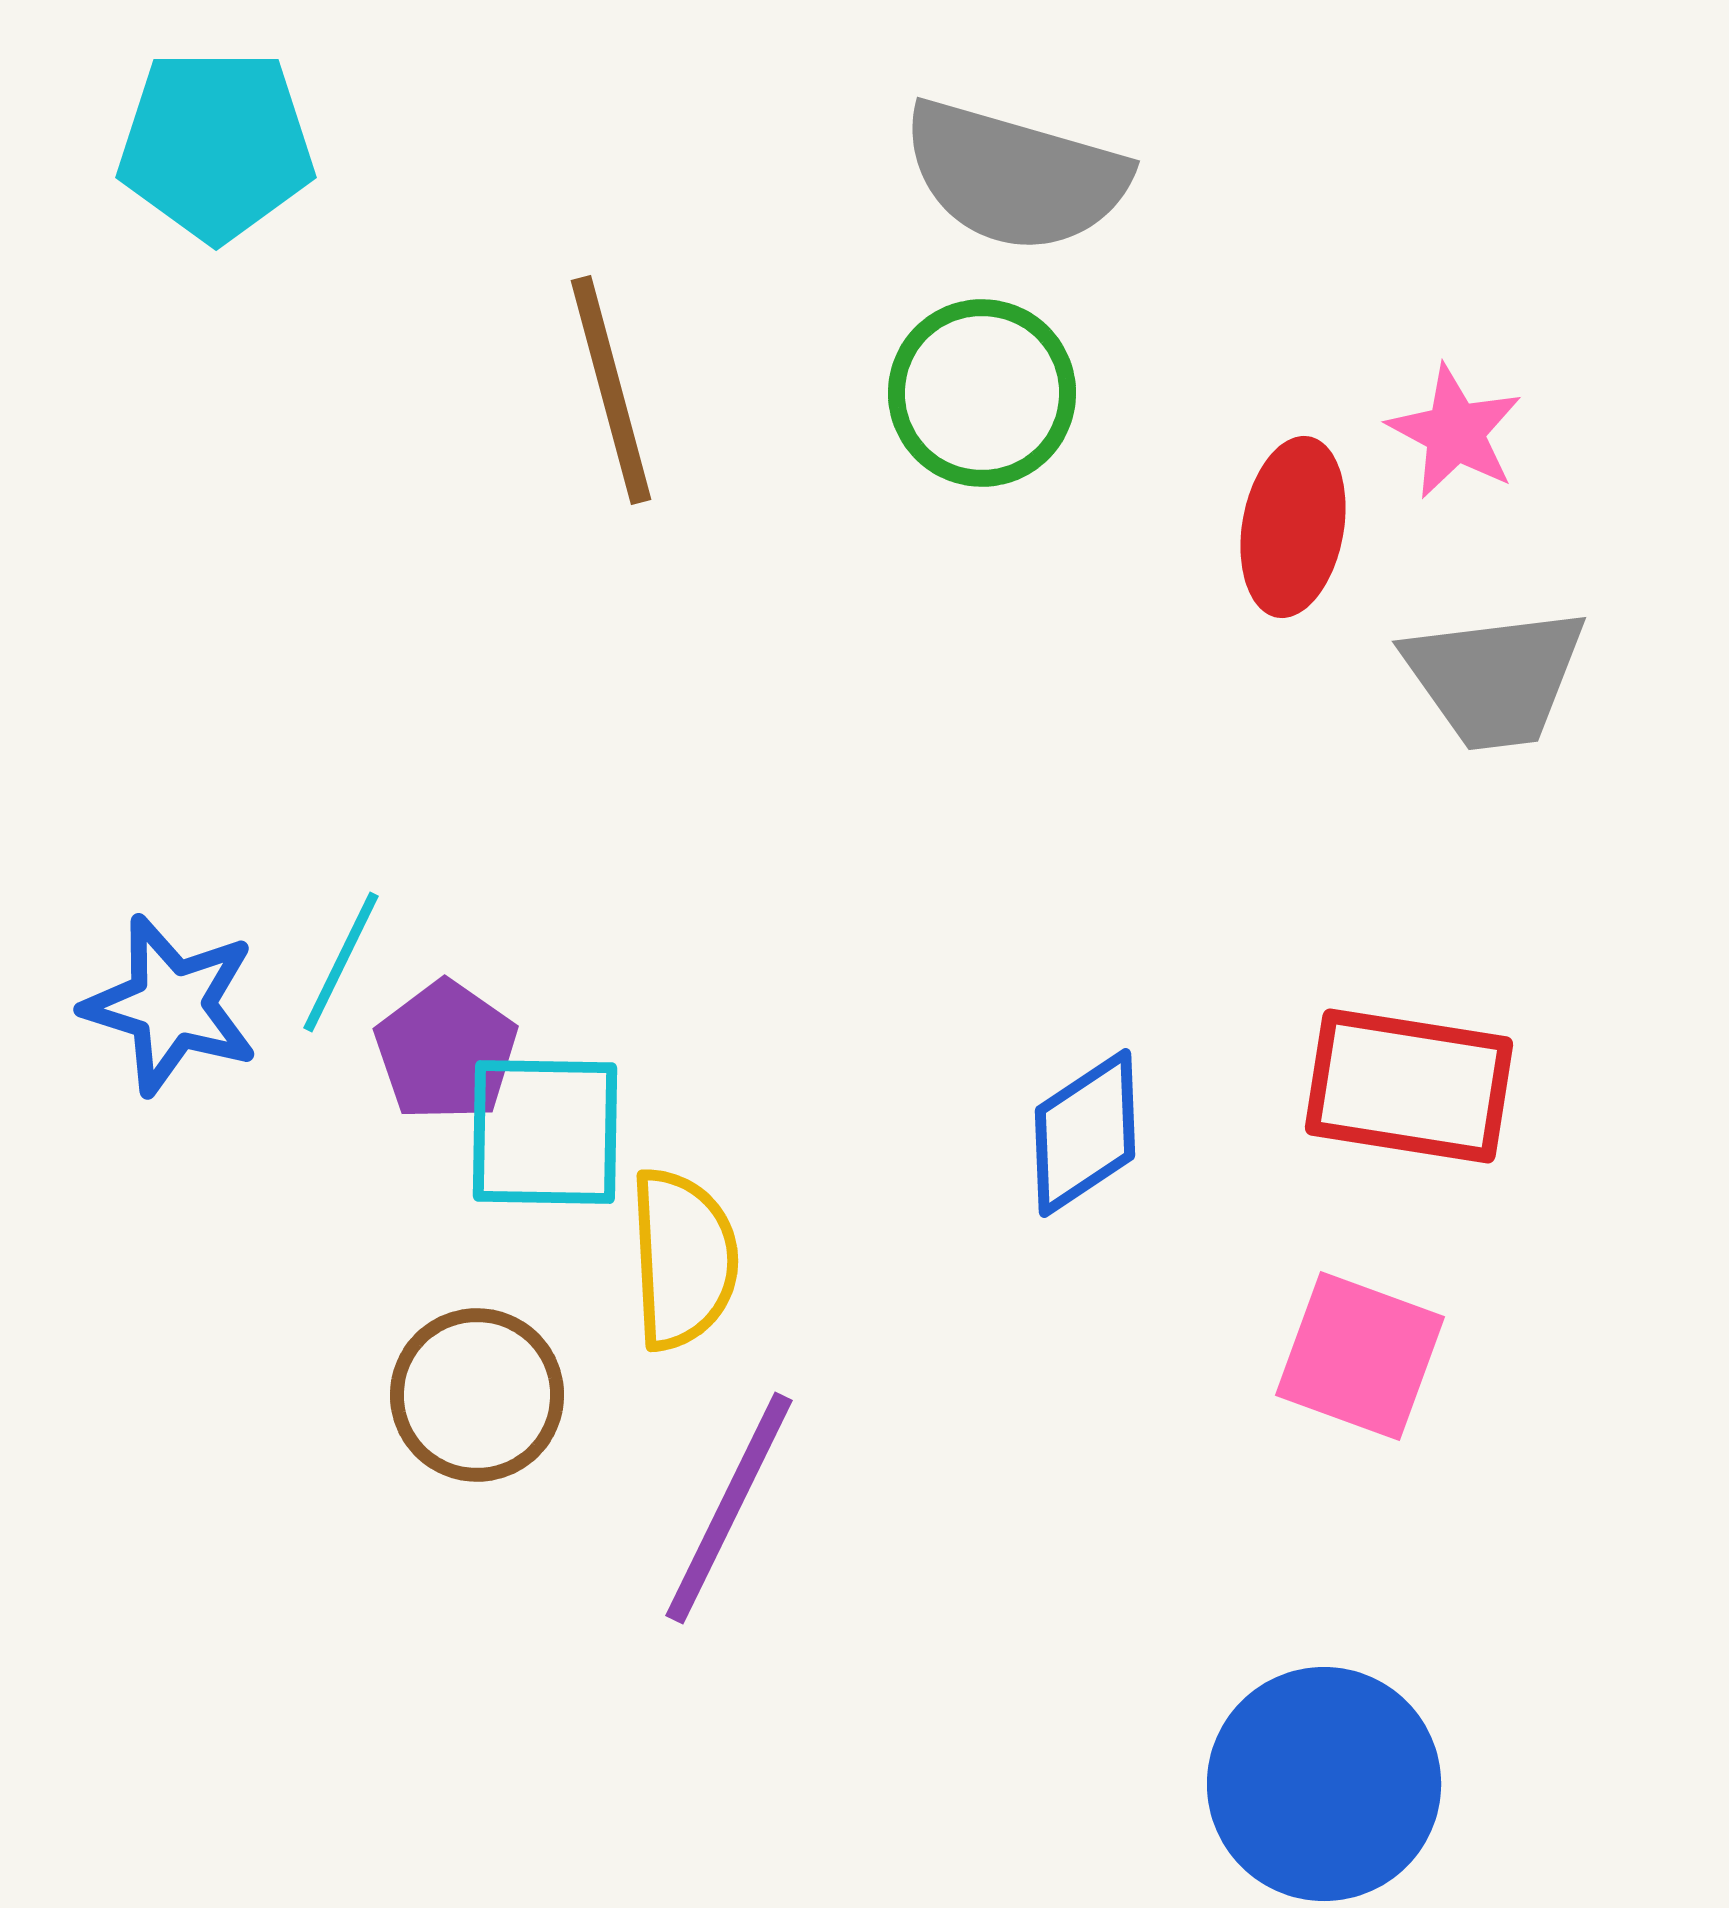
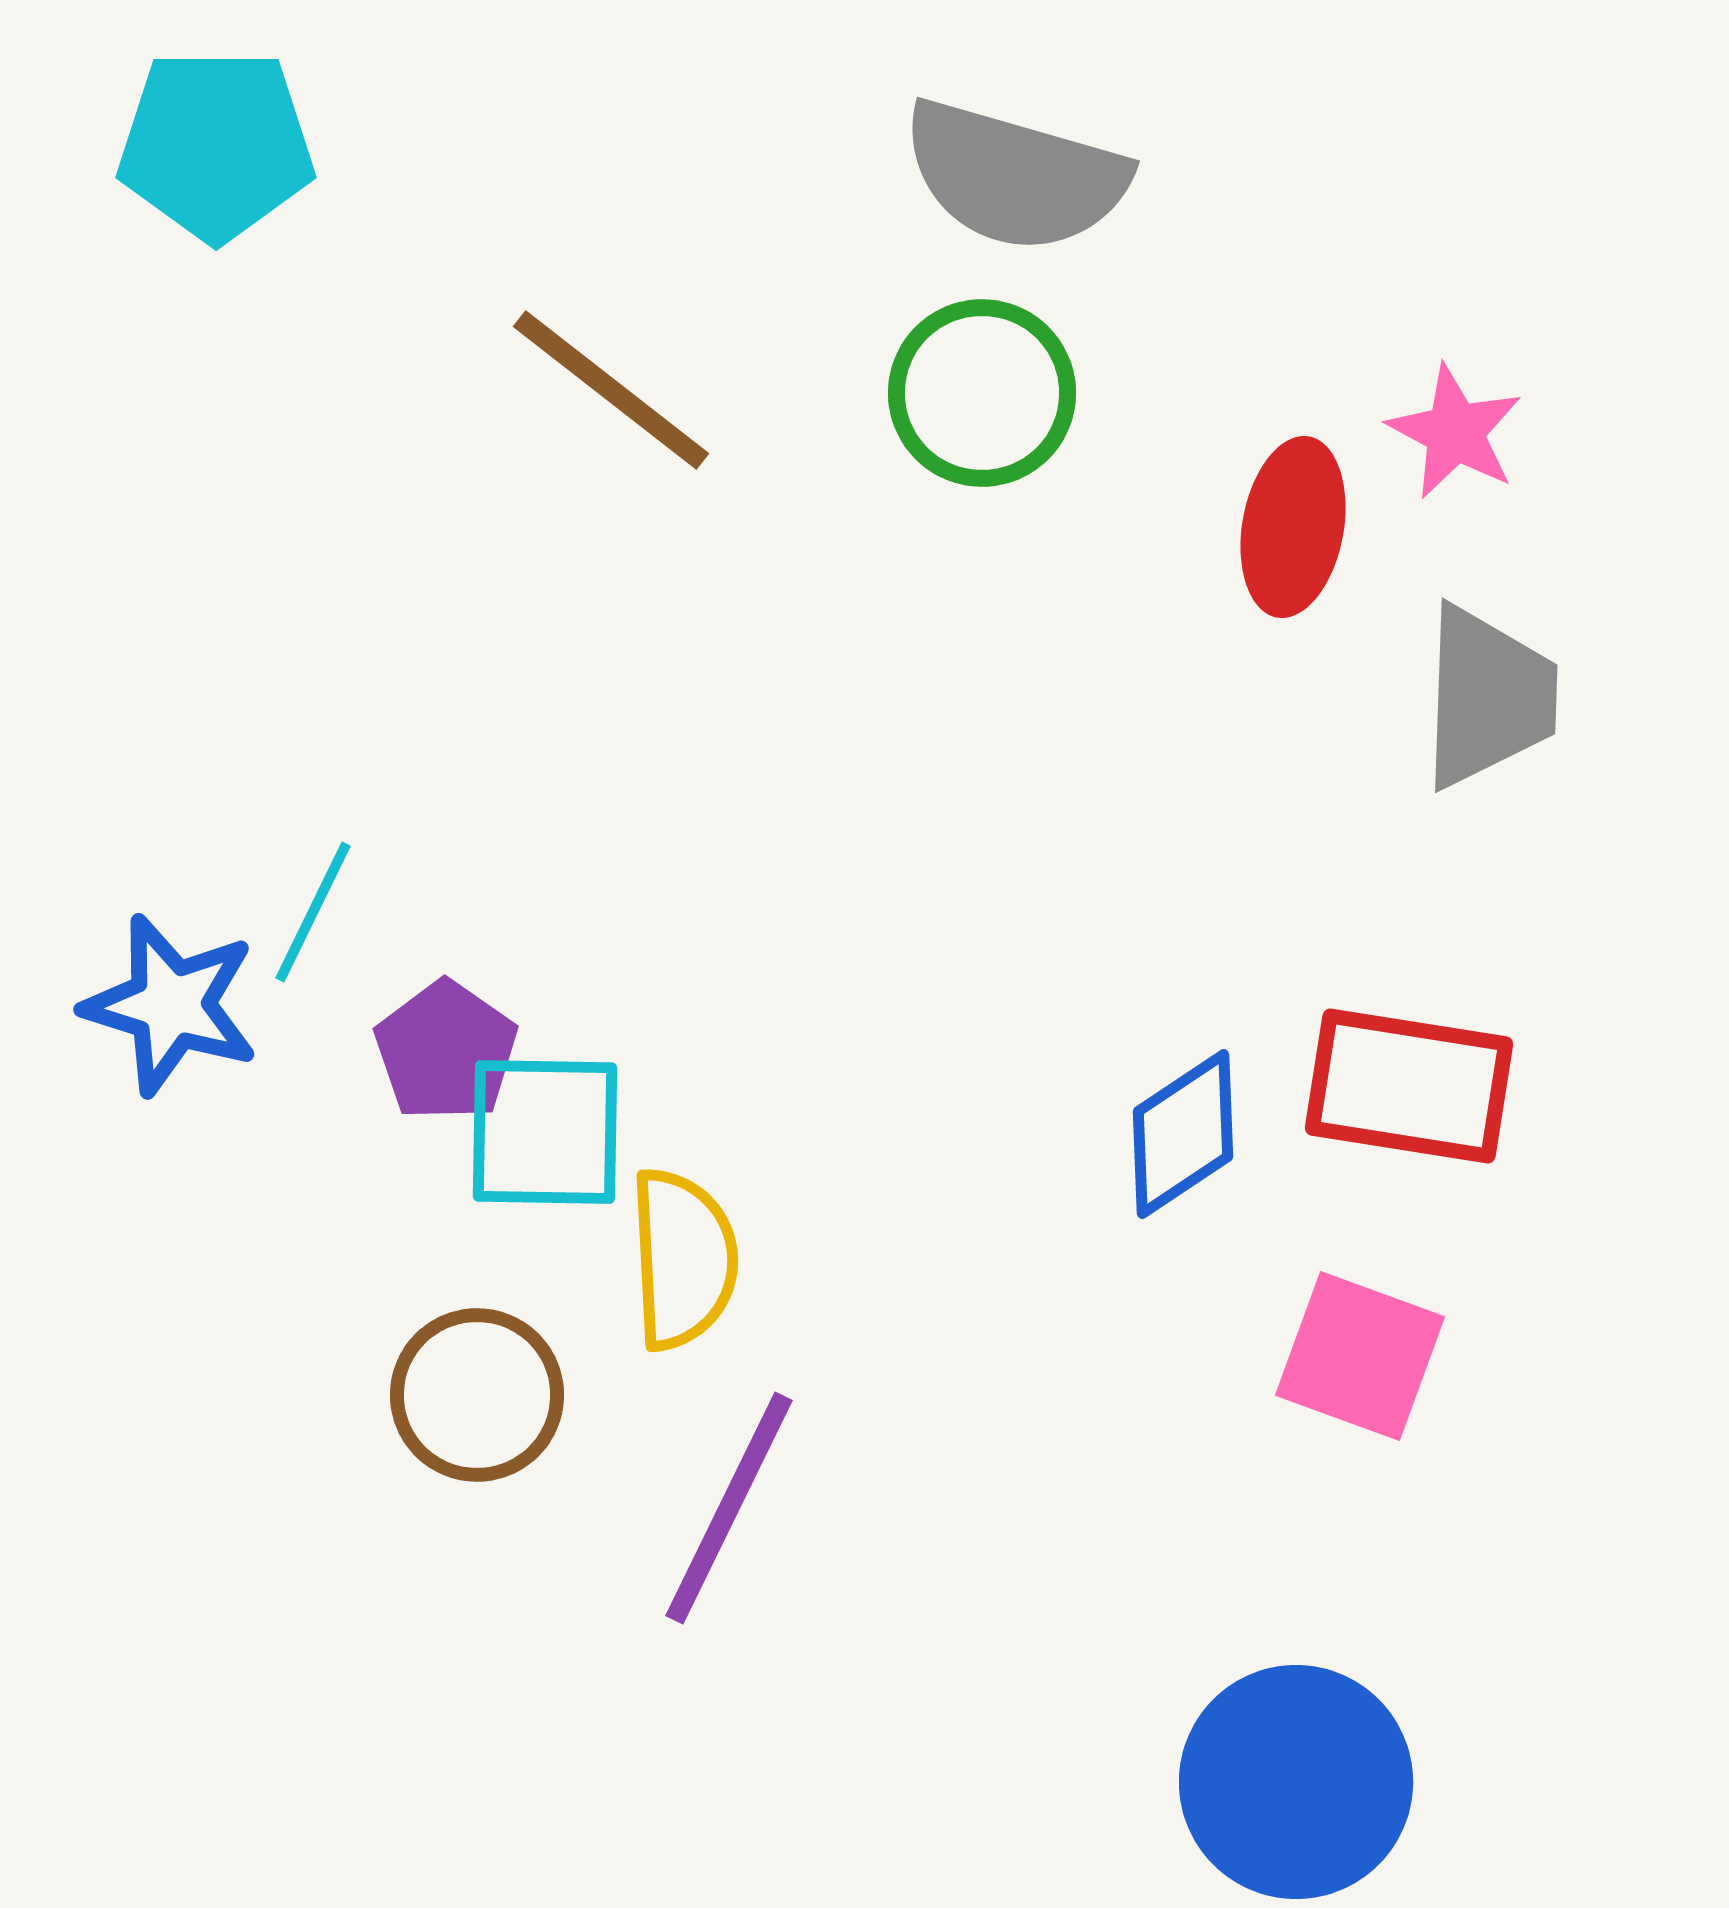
brown line: rotated 37 degrees counterclockwise
gray trapezoid: moved 7 px left, 19 px down; rotated 81 degrees counterclockwise
cyan line: moved 28 px left, 50 px up
blue diamond: moved 98 px right, 1 px down
blue circle: moved 28 px left, 2 px up
